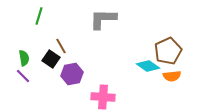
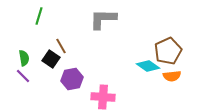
purple hexagon: moved 5 px down
